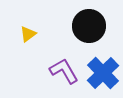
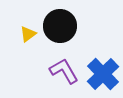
black circle: moved 29 px left
blue cross: moved 1 px down
